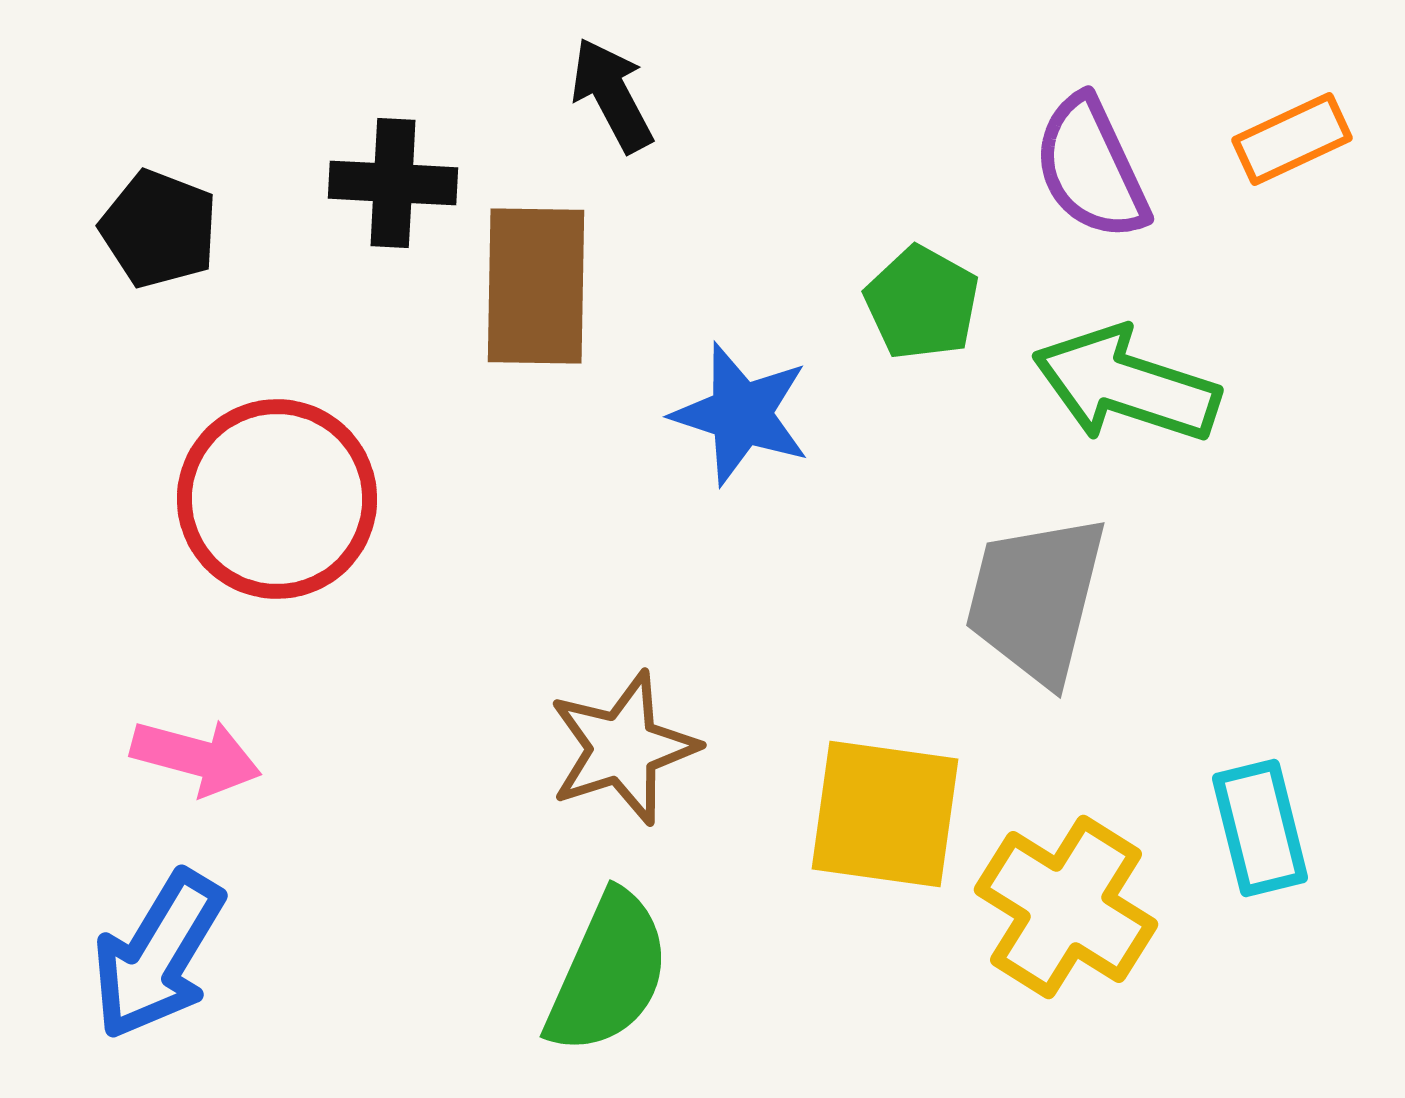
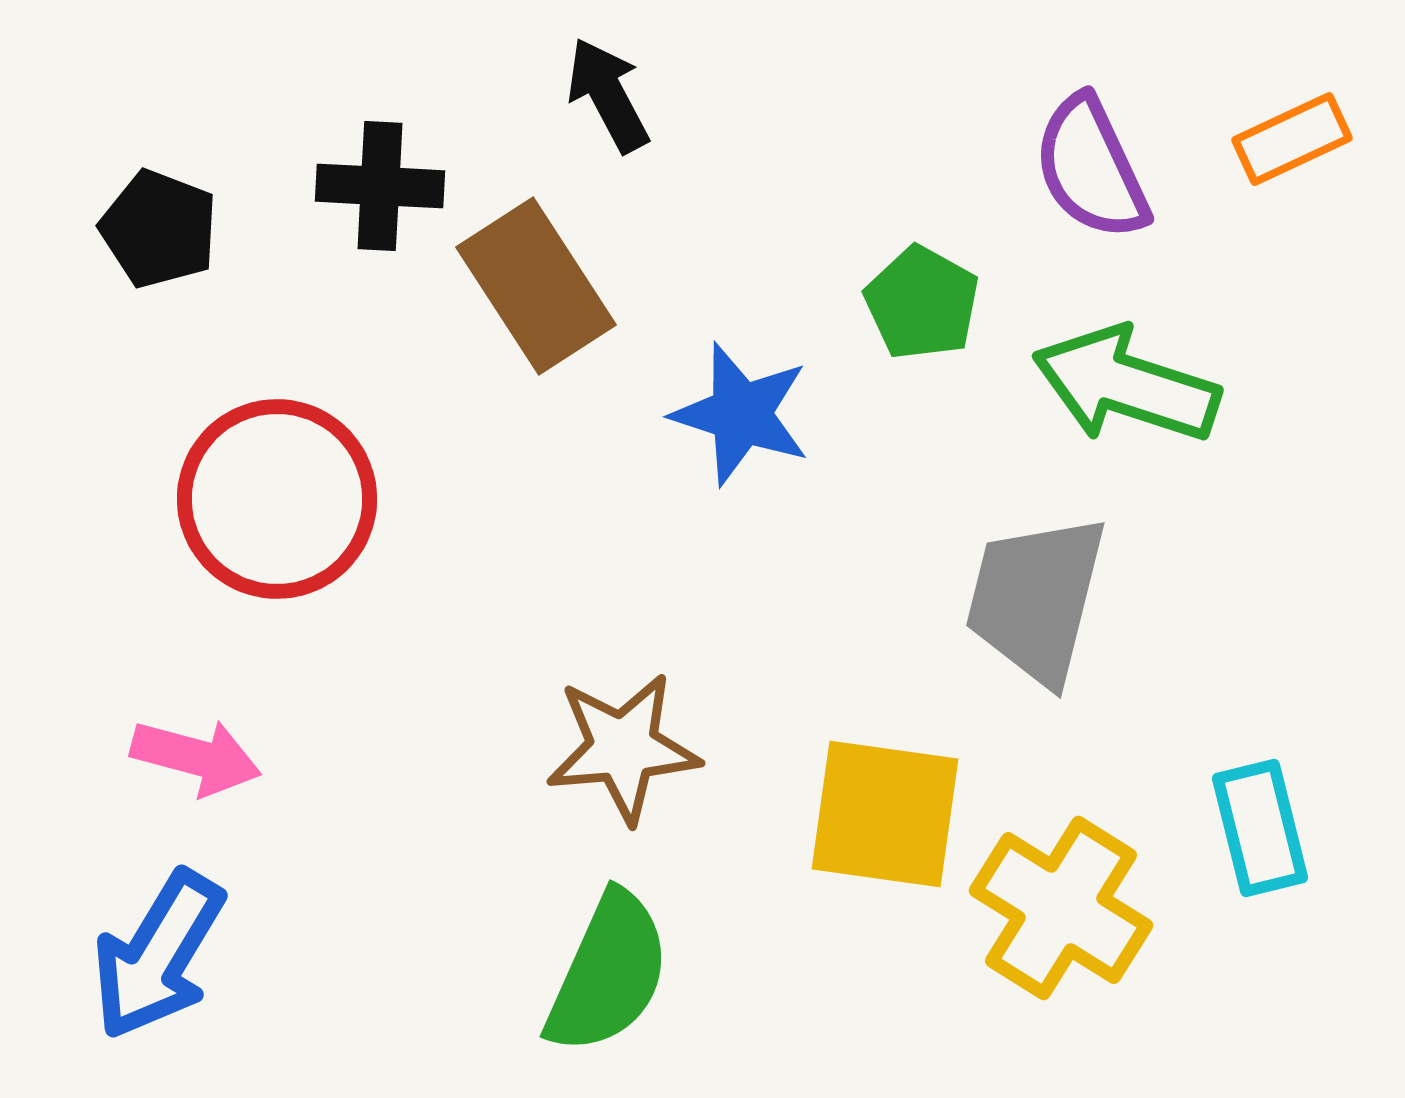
black arrow: moved 4 px left
black cross: moved 13 px left, 3 px down
brown rectangle: rotated 34 degrees counterclockwise
brown star: rotated 13 degrees clockwise
yellow cross: moved 5 px left, 1 px down
